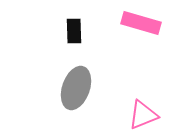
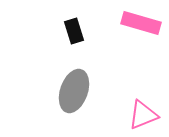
black rectangle: rotated 15 degrees counterclockwise
gray ellipse: moved 2 px left, 3 px down
